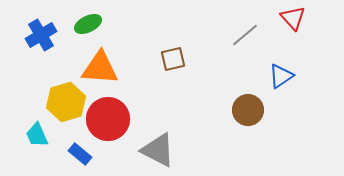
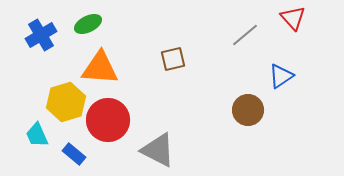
red circle: moved 1 px down
blue rectangle: moved 6 px left
